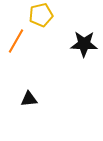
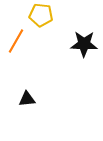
yellow pentagon: rotated 20 degrees clockwise
black triangle: moved 2 px left
